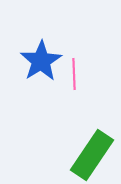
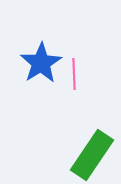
blue star: moved 2 px down
